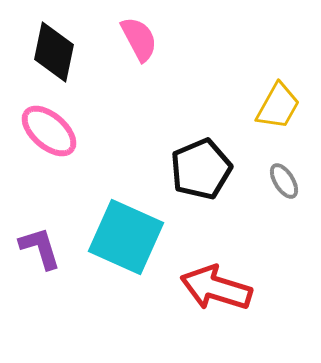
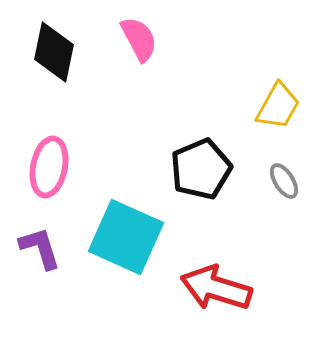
pink ellipse: moved 36 px down; rotated 60 degrees clockwise
